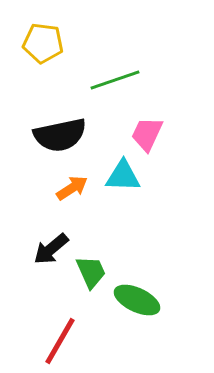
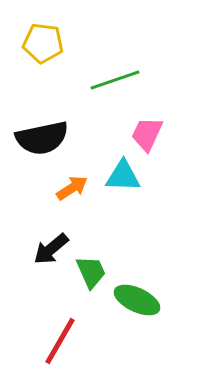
black semicircle: moved 18 px left, 3 px down
